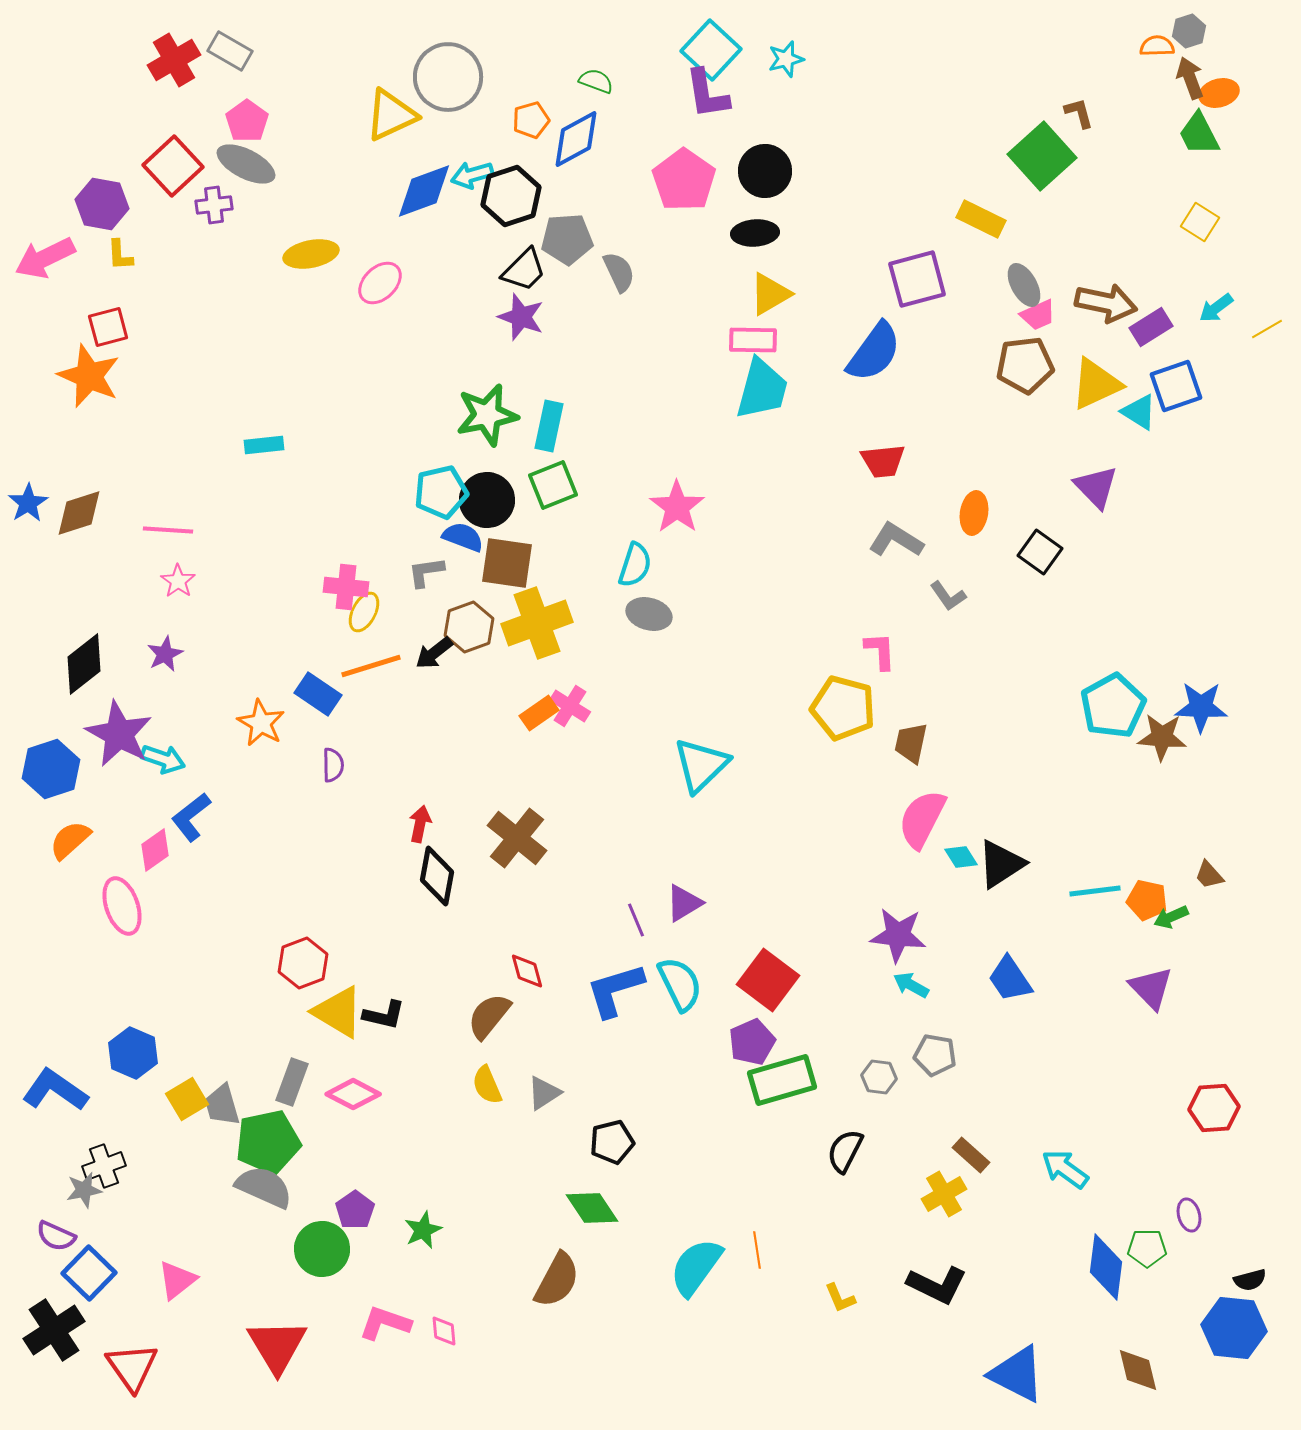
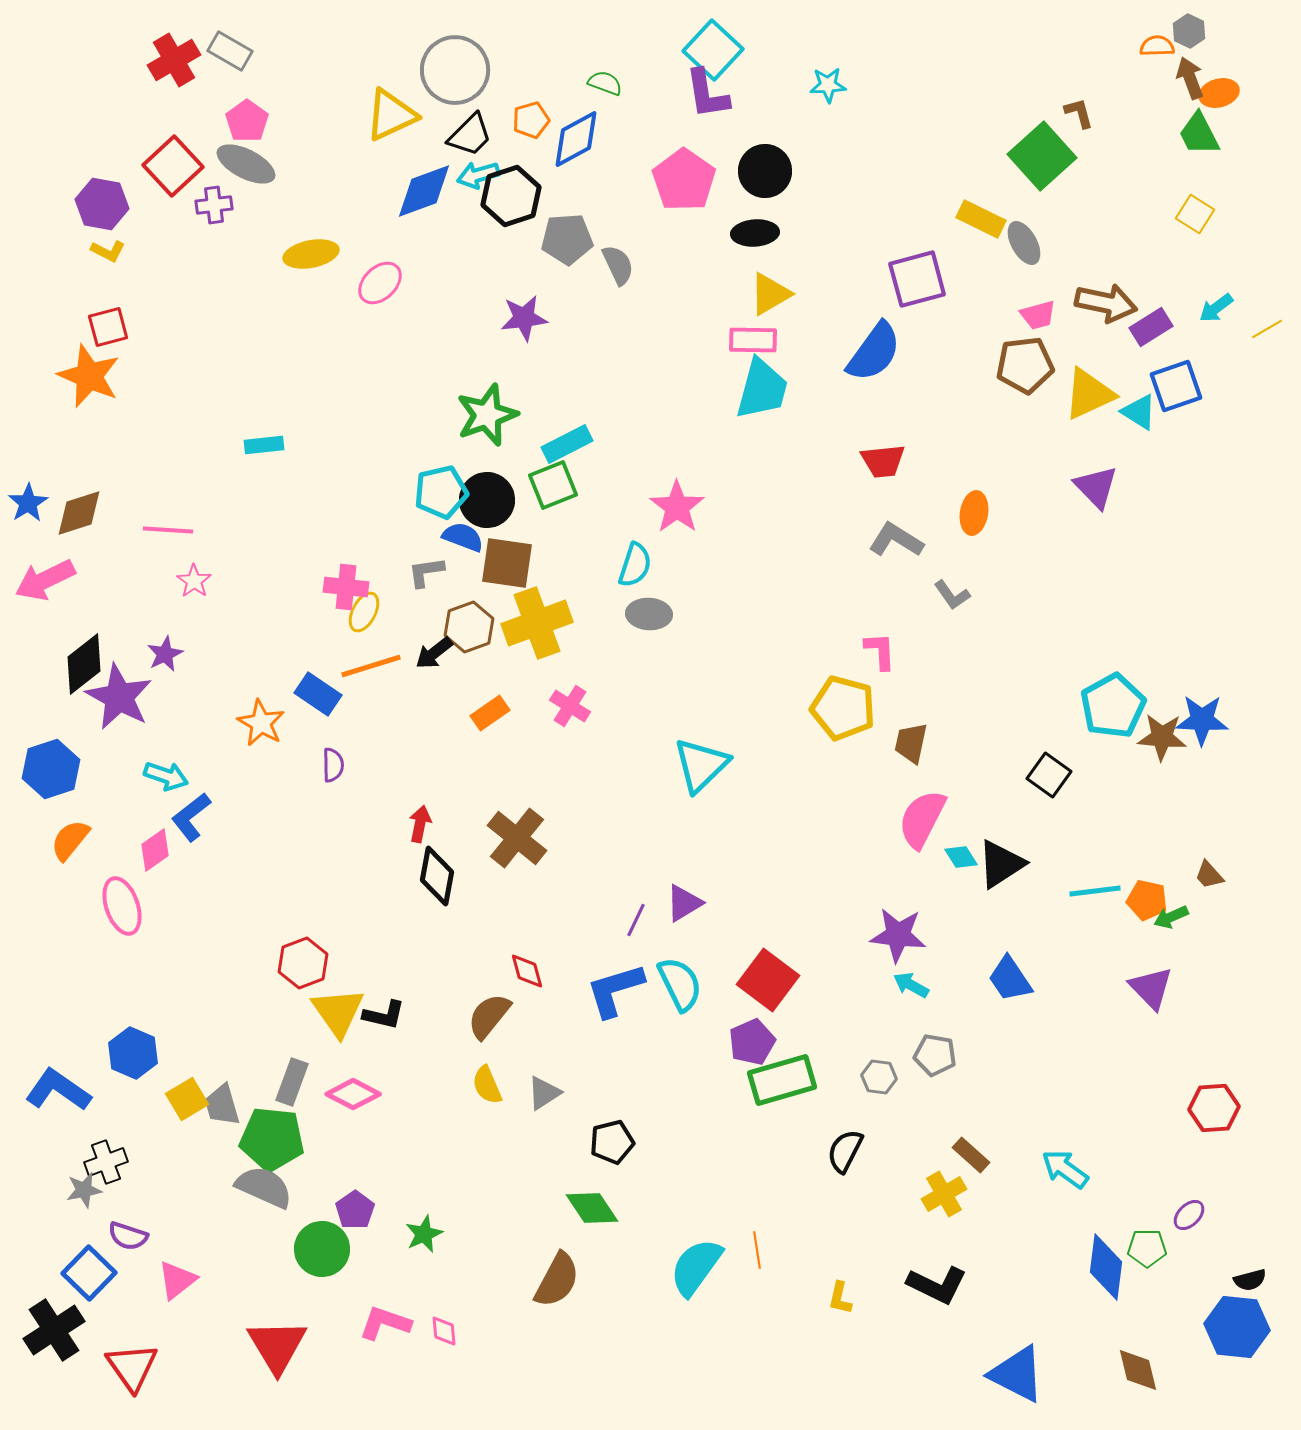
gray hexagon at (1189, 31): rotated 16 degrees counterclockwise
cyan square at (711, 50): moved 2 px right
cyan star at (786, 59): moved 42 px right, 26 px down; rotated 12 degrees clockwise
gray circle at (448, 77): moved 7 px right, 7 px up
green semicircle at (596, 81): moved 9 px right, 2 px down
cyan arrow at (472, 175): moved 6 px right
yellow square at (1200, 222): moved 5 px left, 8 px up
yellow L-shape at (120, 255): moved 12 px left, 4 px up; rotated 60 degrees counterclockwise
pink arrow at (45, 258): moved 322 px down
black trapezoid at (524, 270): moved 54 px left, 135 px up
gray semicircle at (619, 272): moved 1 px left, 7 px up
gray ellipse at (1024, 285): moved 42 px up
pink trapezoid at (1038, 315): rotated 9 degrees clockwise
purple star at (521, 317): moved 3 px right, 1 px down; rotated 27 degrees counterclockwise
yellow triangle at (1096, 384): moved 7 px left, 10 px down
green star at (487, 415): rotated 8 degrees counterclockwise
cyan rectangle at (549, 426): moved 18 px right, 18 px down; rotated 51 degrees clockwise
black square at (1040, 552): moved 9 px right, 223 px down
pink star at (178, 581): moved 16 px right
gray L-shape at (948, 596): moved 4 px right, 1 px up
gray ellipse at (649, 614): rotated 12 degrees counterclockwise
blue star at (1201, 707): moved 1 px right, 13 px down
orange rectangle at (539, 713): moved 49 px left
purple star at (119, 734): moved 37 px up
cyan arrow at (163, 759): moved 3 px right, 17 px down
orange semicircle at (70, 840): rotated 9 degrees counterclockwise
purple line at (636, 920): rotated 48 degrees clockwise
yellow triangle at (338, 1012): rotated 24 degrees clockwise
blue L-shape at (55, 1090): moved 3 px right
green pentagon at (268, 1142): moved 4 px right, 3 px up; rotated 18 degrees clockwise
black cross at (104, 1166): moved 2 px right, 4 px up
purple ellipse at (1189, 1215): rotated 60 degrees clockwise
green star at (423, 1230): moved 1 px right, 4 px down
purple semicircle at (56, 1236): moved 72 px right; rotated 6 degrees counterclockwise
yellow L-shape at (840, 1298): rotated 36 degrees clockwise
blue hexagon at (1234, 1328): moved 3 px right, 1 px up
